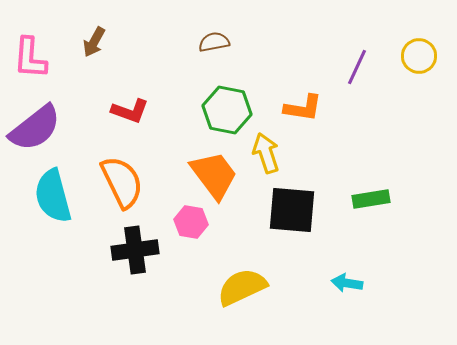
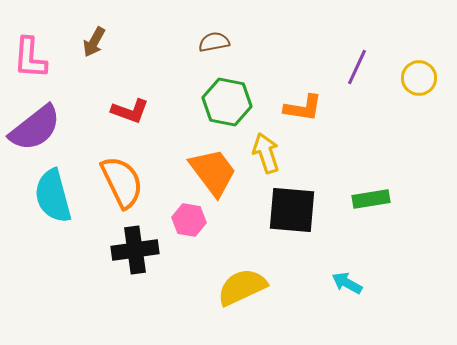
yellow circle: moved 22 px down
green hexagon: moved 8 px up
orange trapezoid: moved 1 px left, 3 px up
pink hexagon: moved 2 px left, 2 px up
cyan arrow: rotated 20 degrees clockwise
